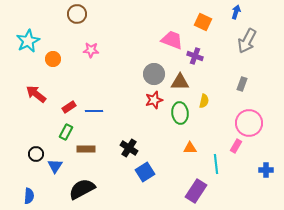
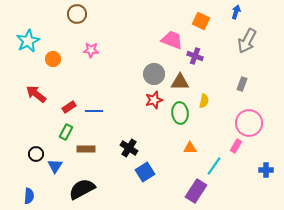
orange square: moved 2 px left, 1 px up
cyan line: moved 2 px left, 2 px down; rotated 42 degrees clockwise
